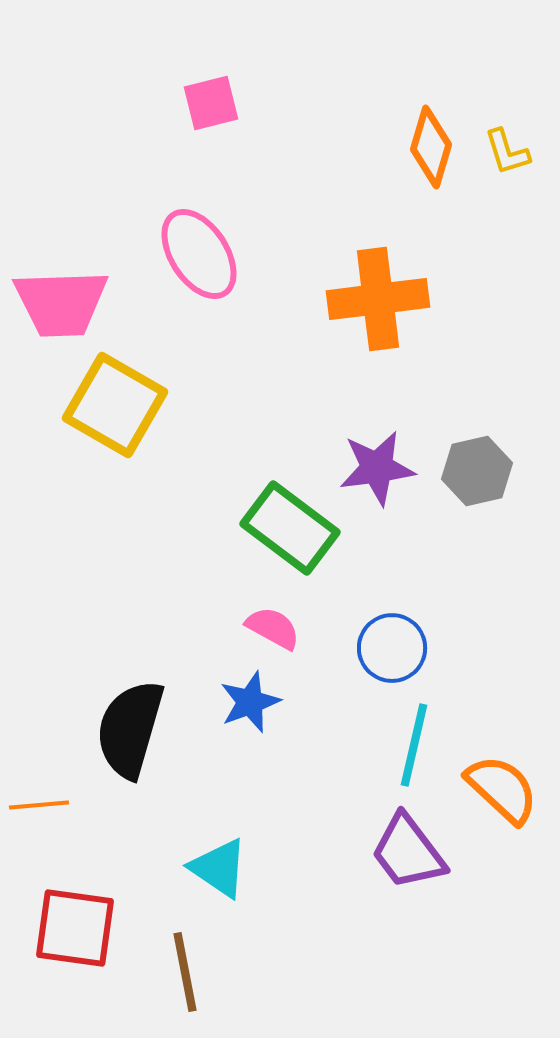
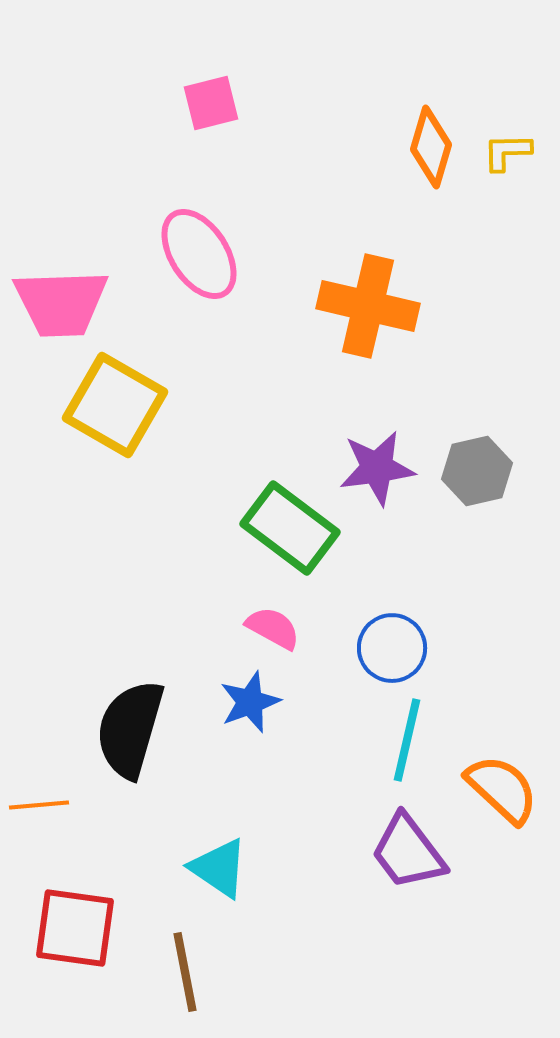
yellow L-shape: rotated 106 degrees clockwise
orange cross: moved 10 px left, 7 px down; rotated 20 degrees clockwise
cyan line: moved 7 px left, 5 px up
